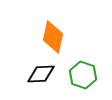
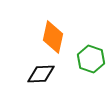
green hexagon: moved 8 px right, 16 px up
